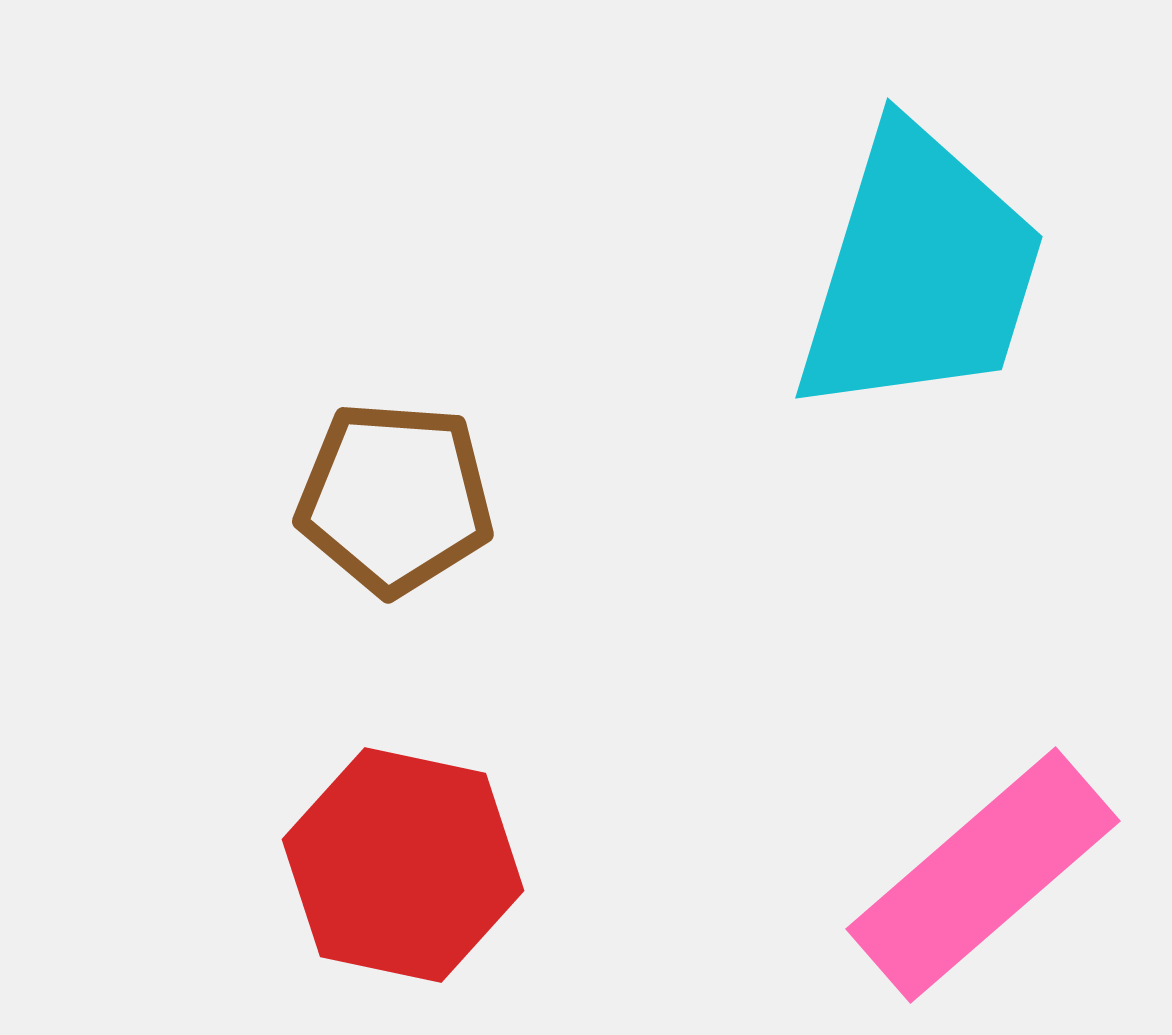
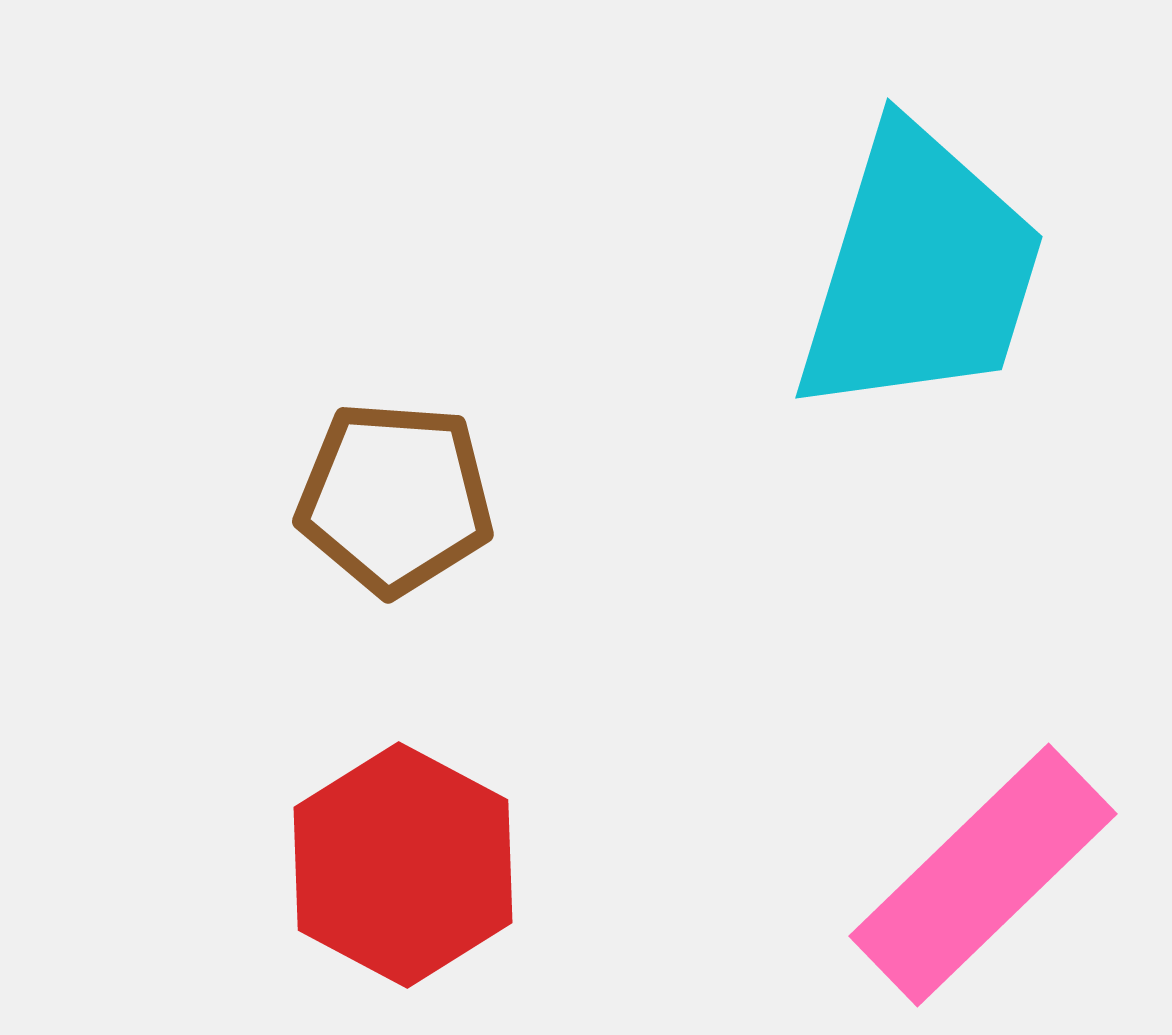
red hexagon: rotated 16 degrees clockwise
pink rectangle: rotated 3 degrees counterclockwise
